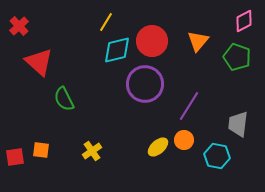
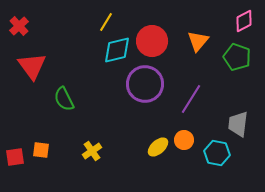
red triangle: moved 7 px left, 4 px down; rotated 12 degrees clockwise
purple line: moved 2 px right, 7 px up
cyan hexagon: moved 3 px up
